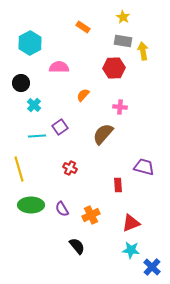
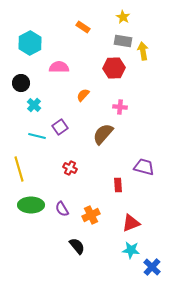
cyan line: rotated 18 degrees clockwise
